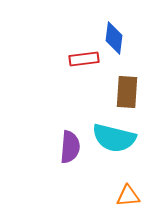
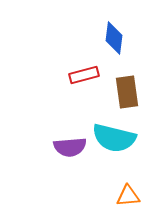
red rectangle: moved 16 px down; rotated 8 degrees counterclockwise
brown rectangle: rotated 12 degrees counterclockwise
purple semicircle: rotated 80 degrees clockwise
